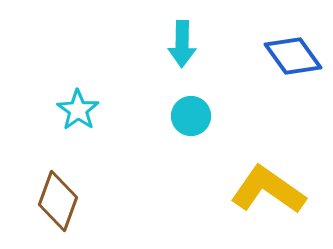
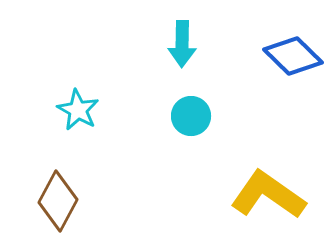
blue diamond: rotated 10 degrees counterclockwise
cyan star: rotated 6 degrees counterclockwise
yellow L-shape: moved 5 px down
brown diamond: rotated 8 degrees clockwise
